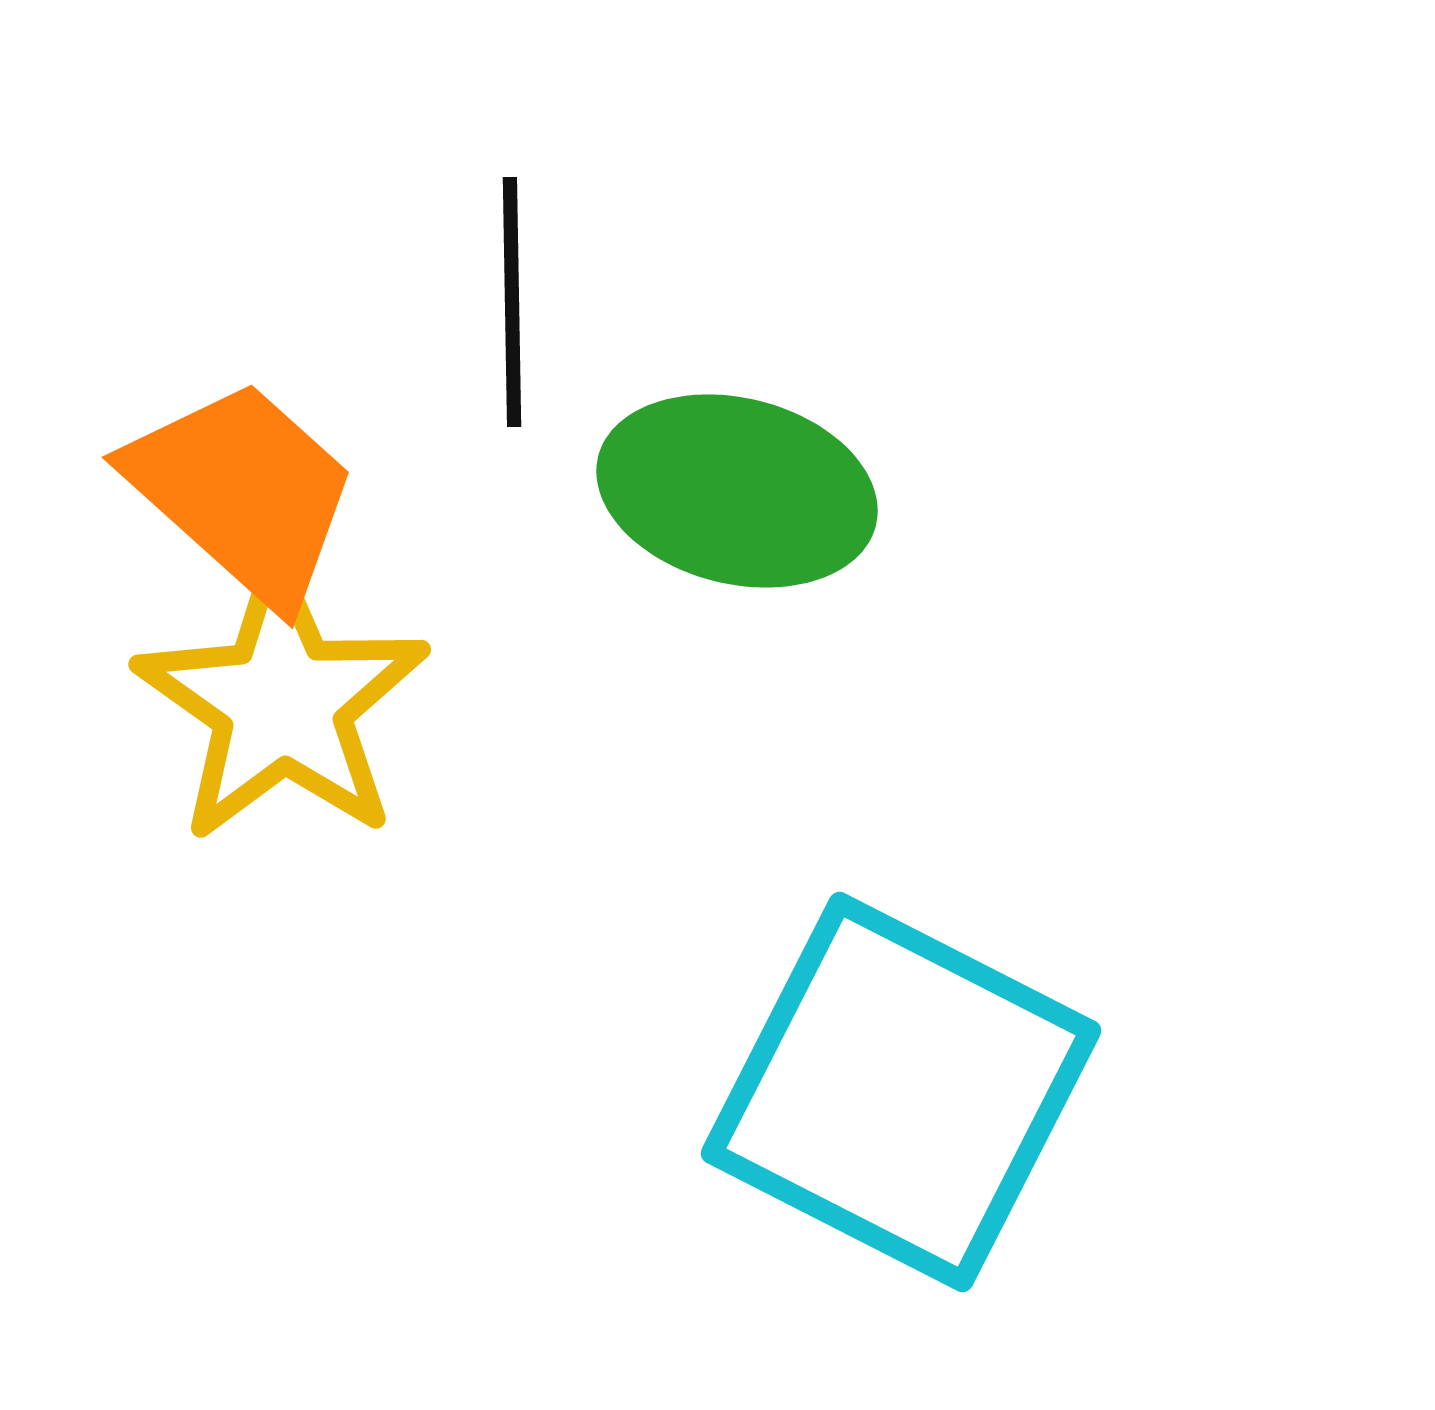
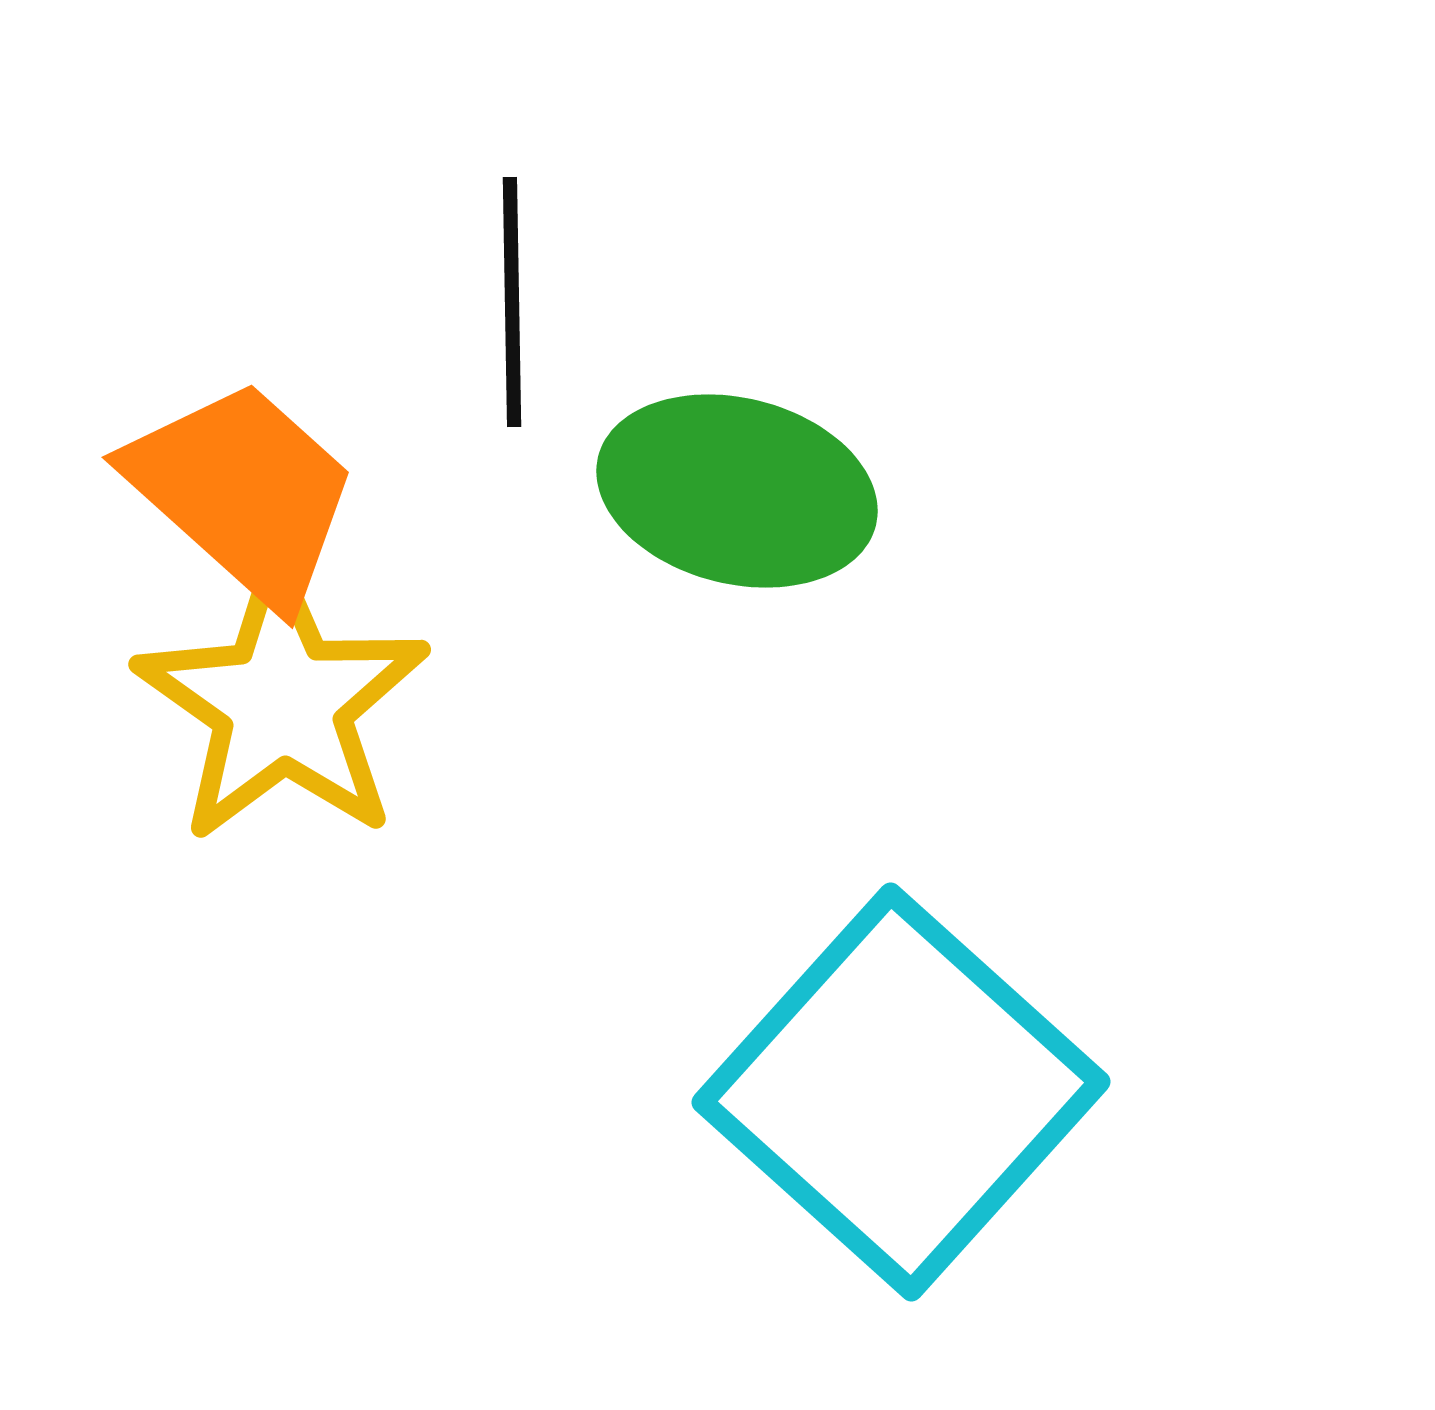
cyan square: rotated 15 degrees clockwise
